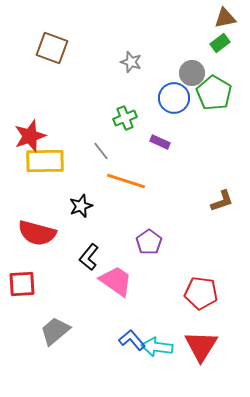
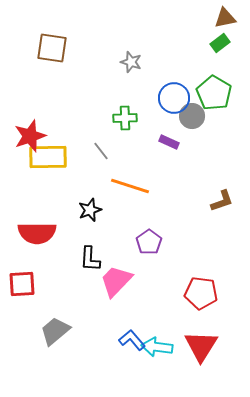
brown square: rotated 12 degrees counterclockwise
gray circle: moved 43 px down
green cross: rotated 20 degrees clockwise
purple rectangle: moved 9 px right
yellow rectangle: moved 3 px right, 4 px up
orange line: moved 4 px right, 5 px down
black star: moved 9 px right, 4 px down
red semicircle: rotated 15 degrees counterclockwise
black L-shape: moved 1 px right, 2 px down; rotated 36 degrees counterclockwise
pink trapezoid: rotated 81 degrees counterclockwise
